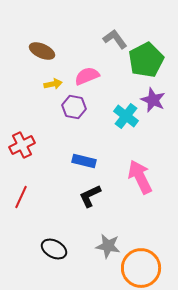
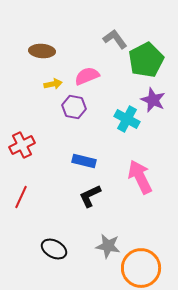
brown ellipse: rotated 20 degrees counterclockwise
cyan cross: moved 1 px right, 3 px down; rotated 10 degrees counterclockwise
